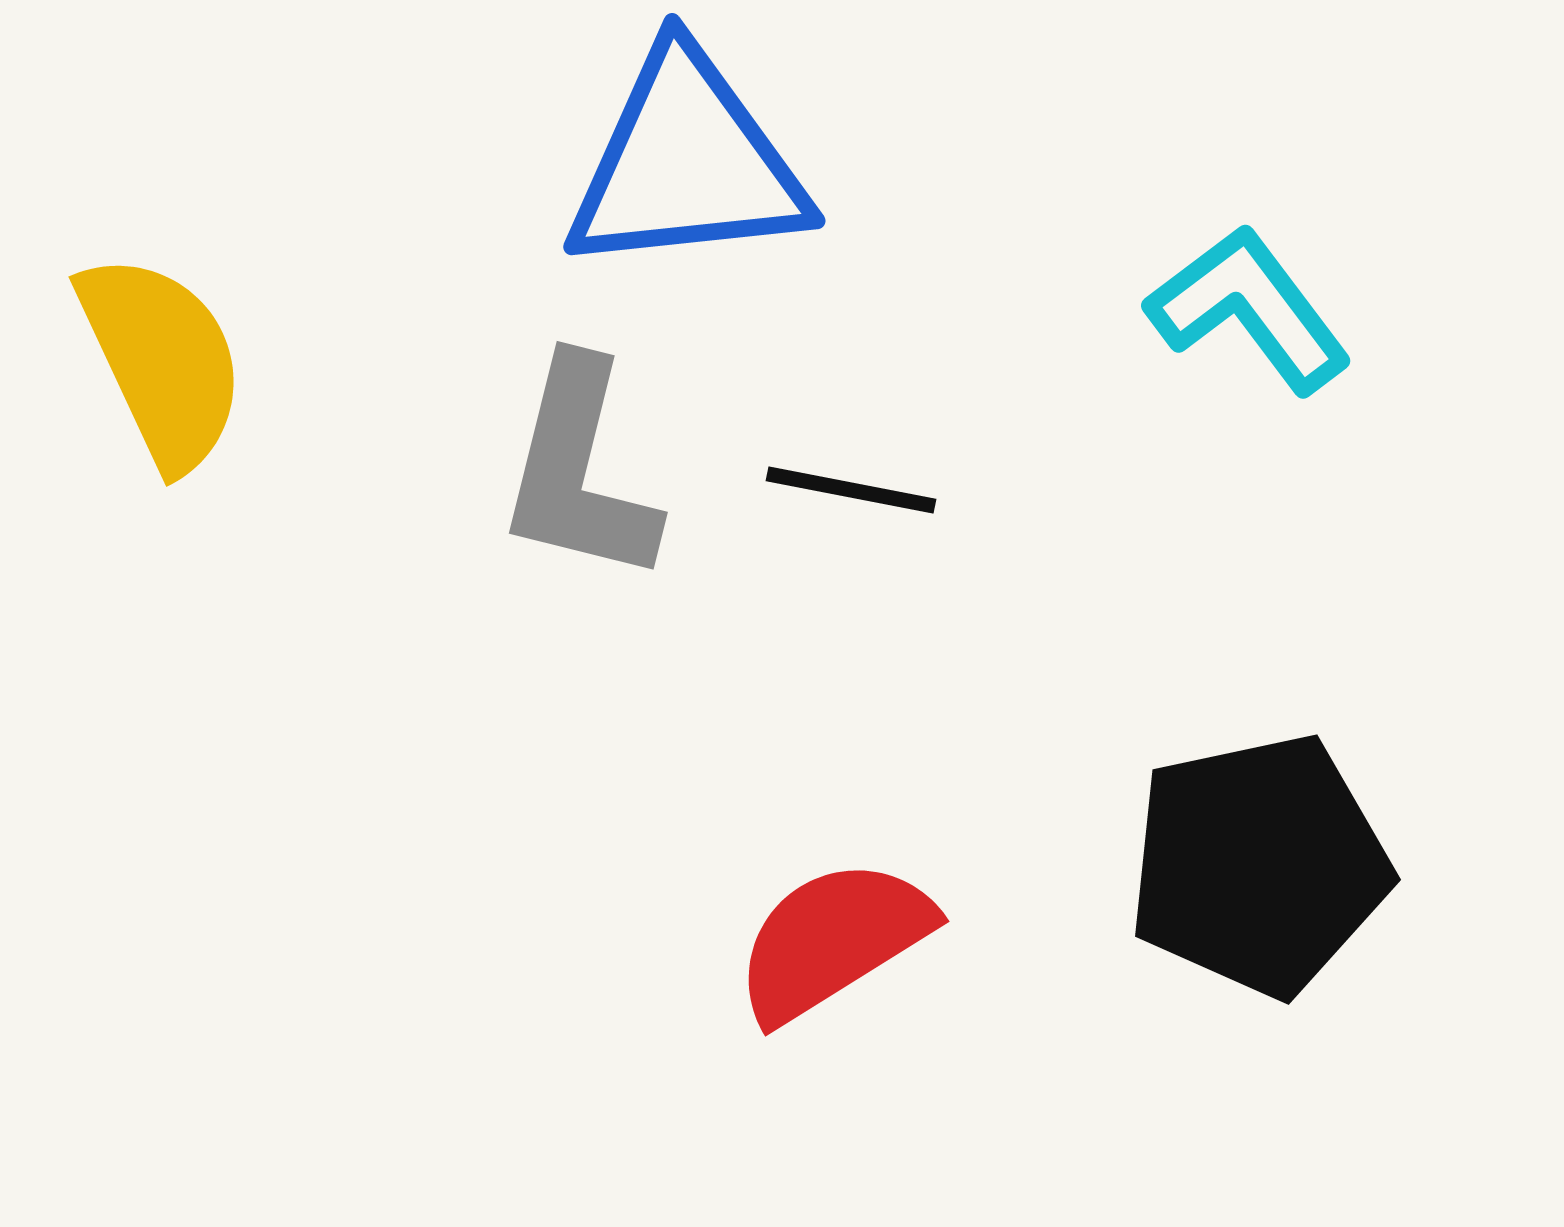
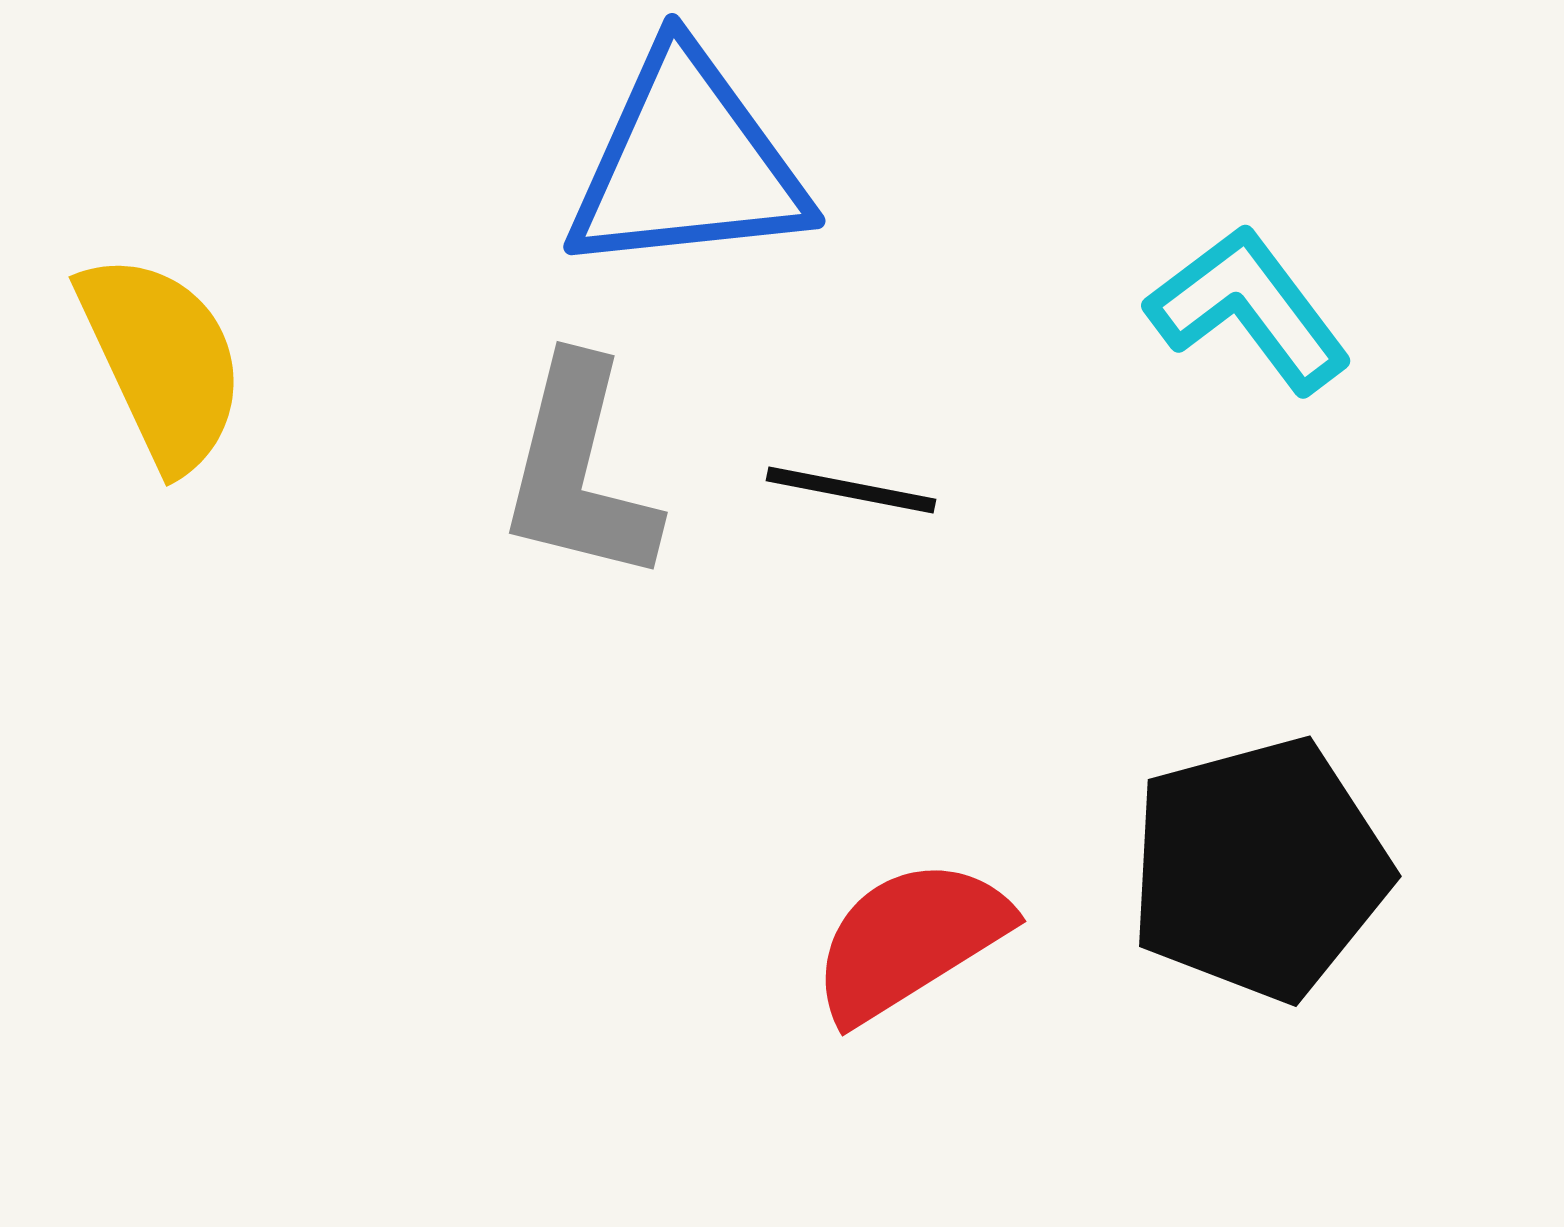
black pentagon: moved 4 px down; rotated 3 degrees counterclockwise
red semicircle: moved 77 px right
